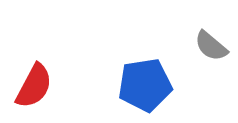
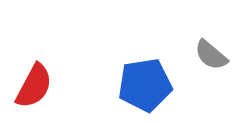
gray semicircle: moved 9 px down
